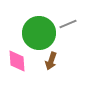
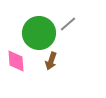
gray line: rotated 18 degrees counterclockwise
pink diamond: moved 1 px left
